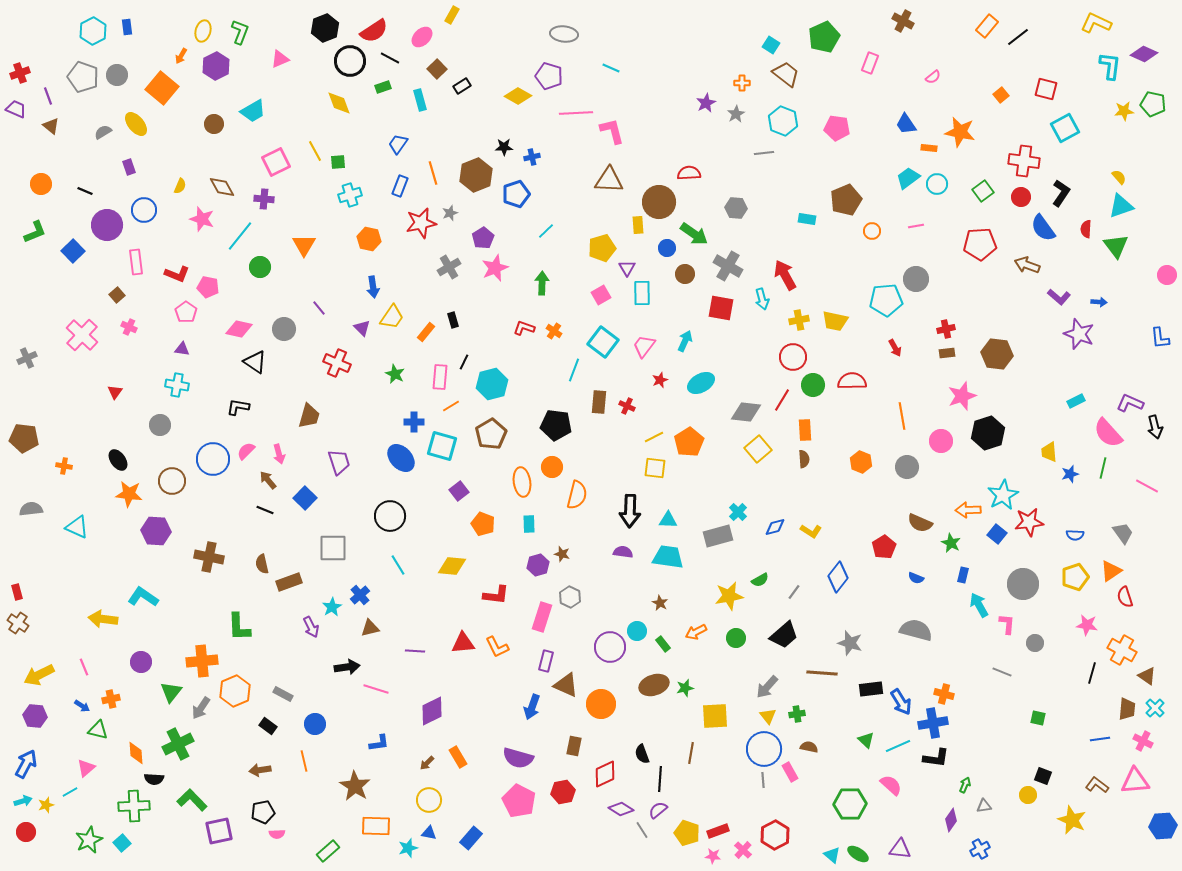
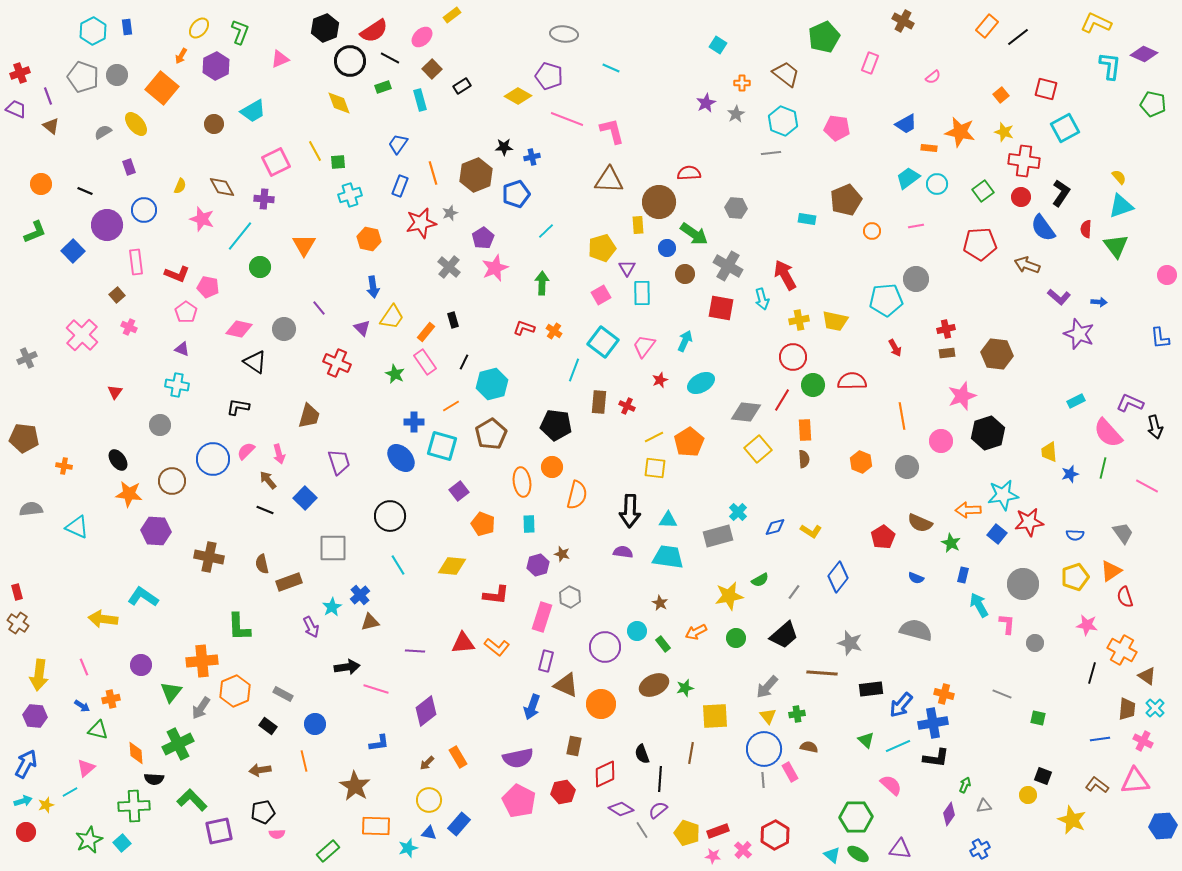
yellow rectangle at (452, 15): rotated 24 degrees clockwise
yellow ellipse at (203, 31): moved 4 px left, 3 px up; rotated 25 degrees clockwise
cyan square at (771, 45): moved 53 px left
brown square at (437, 69): moved 5 px left
yellow star at (1124, 111): moved 120 px left, 21 px down; rotated 24 degrees clockwise
pink line at (576, 113): moved 9 px left, 6 px down; rotated 24 degrees clockwise
blue trapezoid at (906, 124): rotated 85 degrees counterclockwise
gray line at (764, 153): moved 7 px right
gray cross at (449, 267): rotated 20 degrees counterclockwise
purple triangle at (182, 349): rotated 14 degrees clockwise
pink rectangle at (440, 377): moved 15 px left, 15 px up; rotated 40 degrees counterclockwise
cyan star at (1003, 495): rotated 20 degrees clockwise
red pentagon at (884, 547): moved 1 px left, 10 px up
brown triangle at (370, 628): moved 6 px up
orange L-shape at (497, 647): rotated 25 degrees counterclockwise
purple circle at (610, 647): moved 5 px left
purple circle at (141, 662): moved 3 px down
gray line at (1002, 672): moved 22 px down
yellow arrow at (39, 675): rotated 56 degrees counterclockwise
brown ellipse at (654, 685): rotated 8 degrees counterclockwise
blue arrow at (901, 702): moved 3 px down; rotated 72 degrees clockwise
purple diamond at (432, 711): moved 6 px left; rotated 12 degrees counterclockwise
purple semicircle at (518, 758): rotated 28 degrees counterclockwise
green hexagon at (850, 804): moved 6 px right, 13 px down
purple diamond at (951, 820): moved 2 px left, 6 px up
blue rectangle at (471, 838): moved 12 px left, 14 px up
